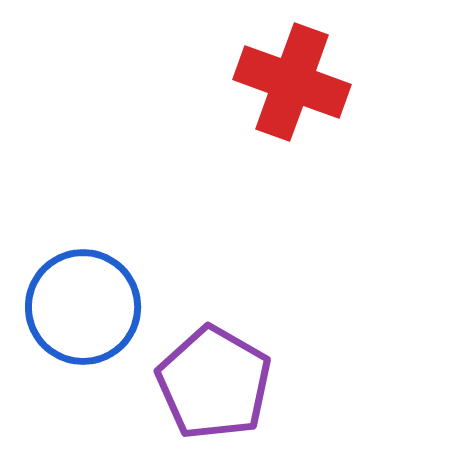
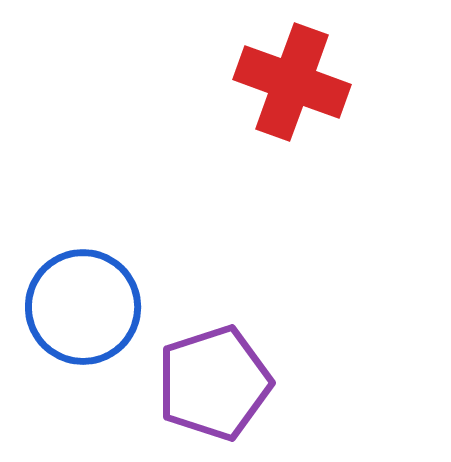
purple pentagon: rotated 24 degrees clockwise
